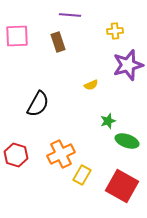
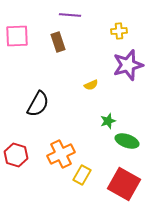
yellow cross: moved 4 px right
red square: moved 2 px right, 2 px up
